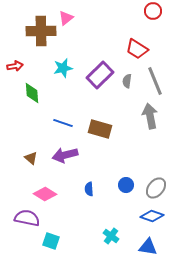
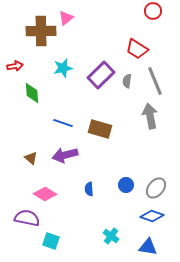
purple rectangle: moved 1 px right
